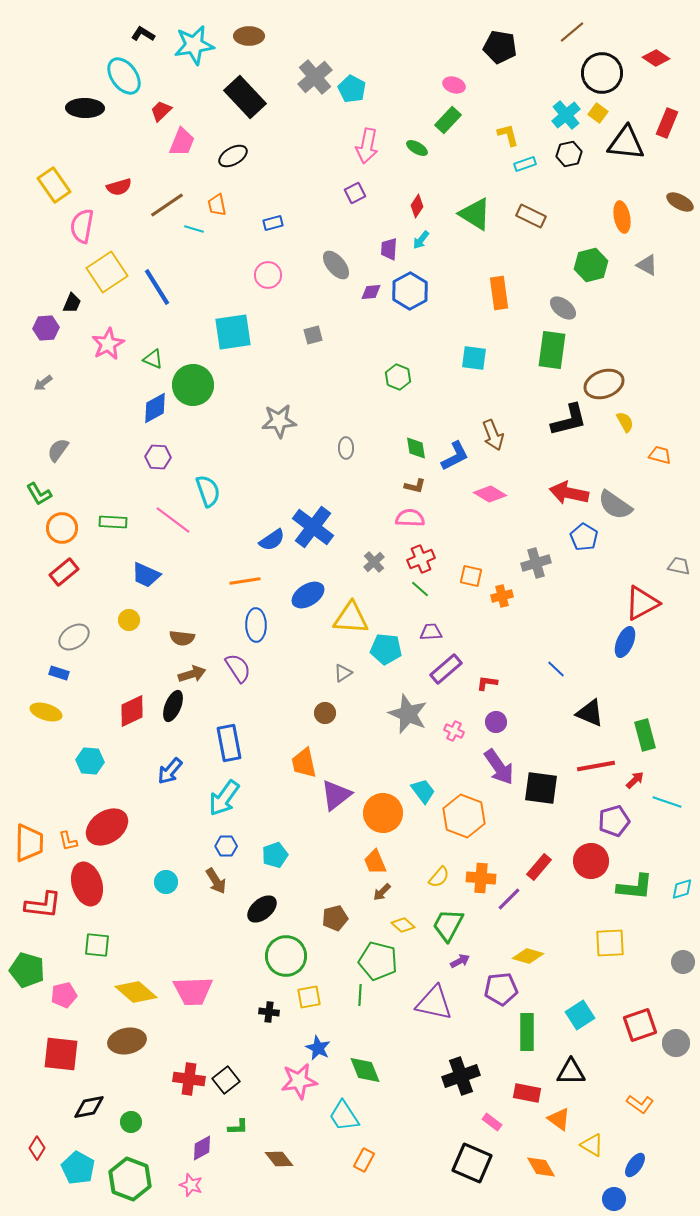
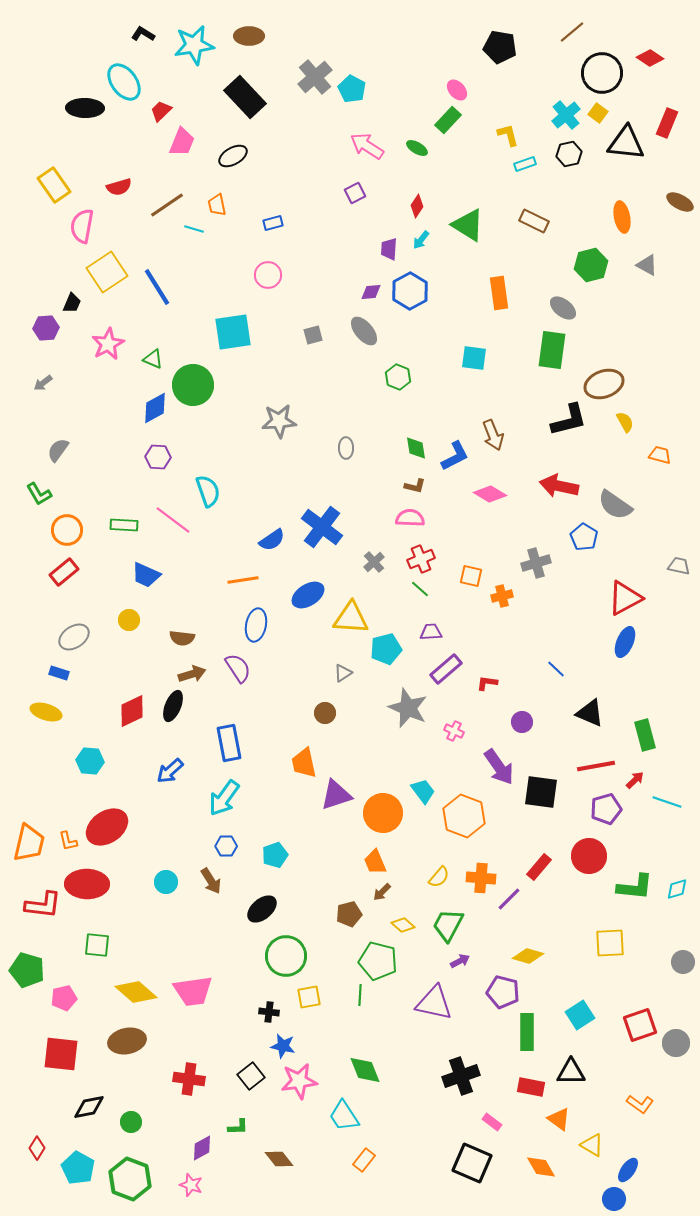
red diamond at (656, 58): moved 6 px left
cyan ellipse at (124, 76): moved 6 px down
pink ellipse at (454, 85): moved 3 px right, 5 px down; rotated 30 degrees clockwise
pink arrow at (367, 146): rotated 112 degrees clockwise
green triangle at (475, 214): moved 7 px left, 11 px down
brown rectangle at (531, 216): moved 3 px right, 5 px down
gray ellipse at (336, 265): moved 28 px right, 66 px down
red arrow at (569, 493): moved 10 px left, 7 px up
green rectangle at (113, 522): moved 11 px right, 3 px down
blue cross at (313, 527): moved 9 px right
orange circle at (62, 528): moved 5 px right, 2 px down
orange line at (245, 581): moved 2 px left, 1 px up
red triangle at (642, 603): moved 17 px left, 5 px up
blue ellipse at (256, 625): rotated 12 degrees clockwise
cyan pentagon at (386, 649): rotated 20 degrees counterclockwise
gray star at (408, 714): moved 6 px up
purple circle at (496, 722): moved 26 px right
blue arrow at (170, 771): rotated 8 degrees clockwise
black square at (541, 788): moved 4 px down
purple triangle at (336, 795): rotated 20 degrees clockwise
purple pentagon at (614, 821): moved 8 px left, 12 px up
orange trapezoid at (29, 843): rotated 12 degrees clockwise
red circle at (591, 861): moved 2 px left, 5 px up
brown arrow at (216, 881): moved 5 px left
red ellipse at (87, 884): rotated 72 degrees counterclockwise
cyan diamond at (682, 889): moved 5 px left
brown pentagon at (335, 918): moved 14 px right, 4 px up
purple pentagon at (501, 989): moved 2 px right, 3 px down; rotated 20 degrees clockwise
pink trapezoid at (193, 991): rotated 6 degrees counterclockwise
pink pentagon at (64, 995): moved 3 px down
blue star at (318, 1048): moved 35 px left, 2 px up; rotated 15 degrees counterclockwise
black square at (226, 1080): moved 25 px right, 4 px up
red rectangle at (527, 1093): moved 4 px right, 6 px up
orange rectangle at (364, 1160): rotated 10 degrees clockwise
blue ellipse at (635, 1165): moved 7 px left, 5 px down
